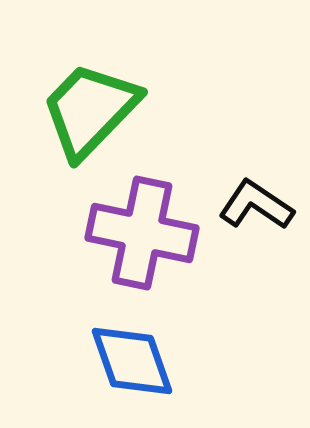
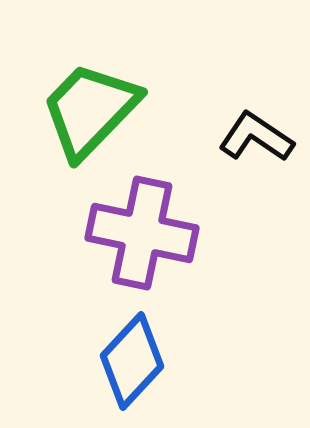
black L-shape: moved 68 px up
blue diamond: rotated 62 degrees clockwise
